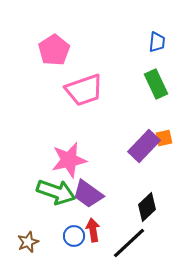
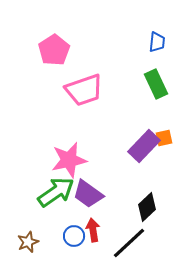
green arrow: rotated 54 degrees counterclockwise
